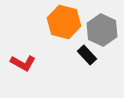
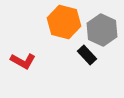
red L-shape: moved 2 px up
